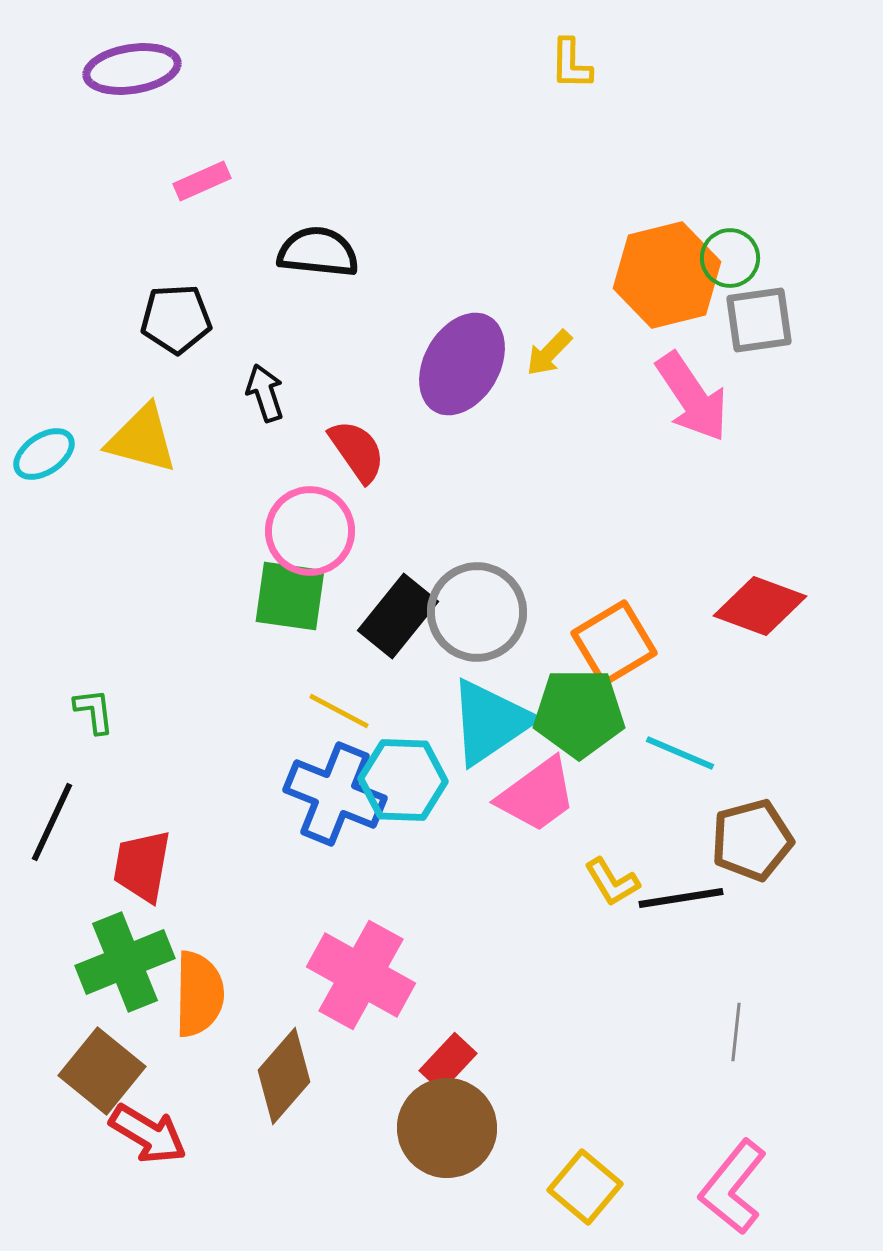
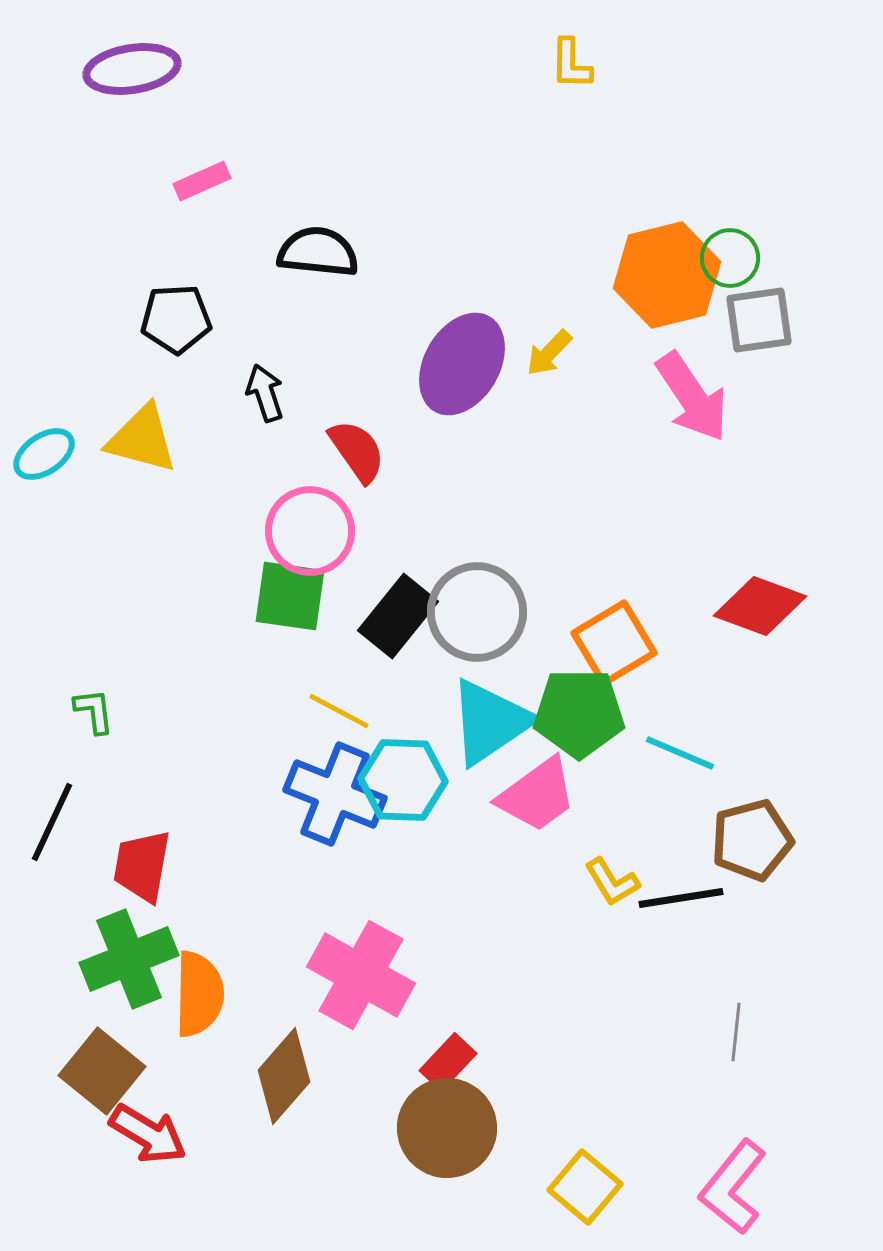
green cross at (125, 962): moved 4 px right, 3 px up
